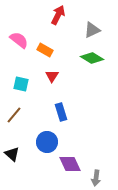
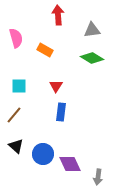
red arrow: rotated 30 degrees counterclockwise
gray triangle: rotated 18 degrees clockwise
pink semicircle: moved 3 px left, 2 px up; rotated 36 degrees clockwise
red triangle: moved 4 px right, 10 px down
cyan square: moved 2 px left, 2 px down; rotated 14 degrees counterclockwise
blue rectangle: rotated 24 degrees clockwise
blue circle: moved 4 px left, 12 px down
black triangle: moved 4 px right, 8 px up
gray arrow: moved 2 px right, 1 px up
